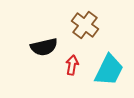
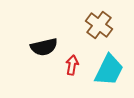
brown cross: moved 14 px right
